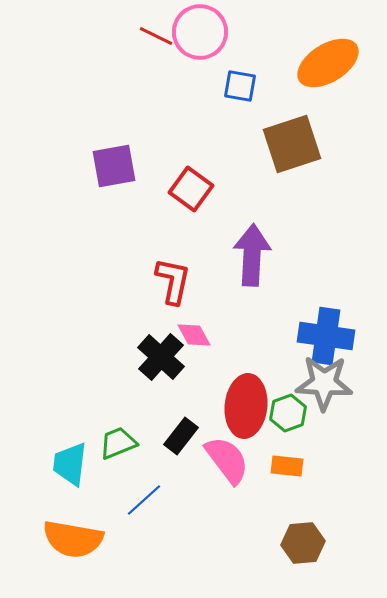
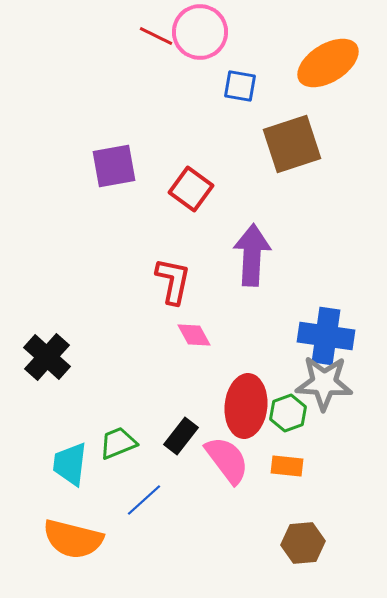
black cross: moved 114 px left
orange semicircle: rotated 4 degrees clockwise
